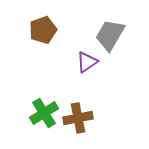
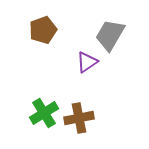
brown cross: moved 1 px right
